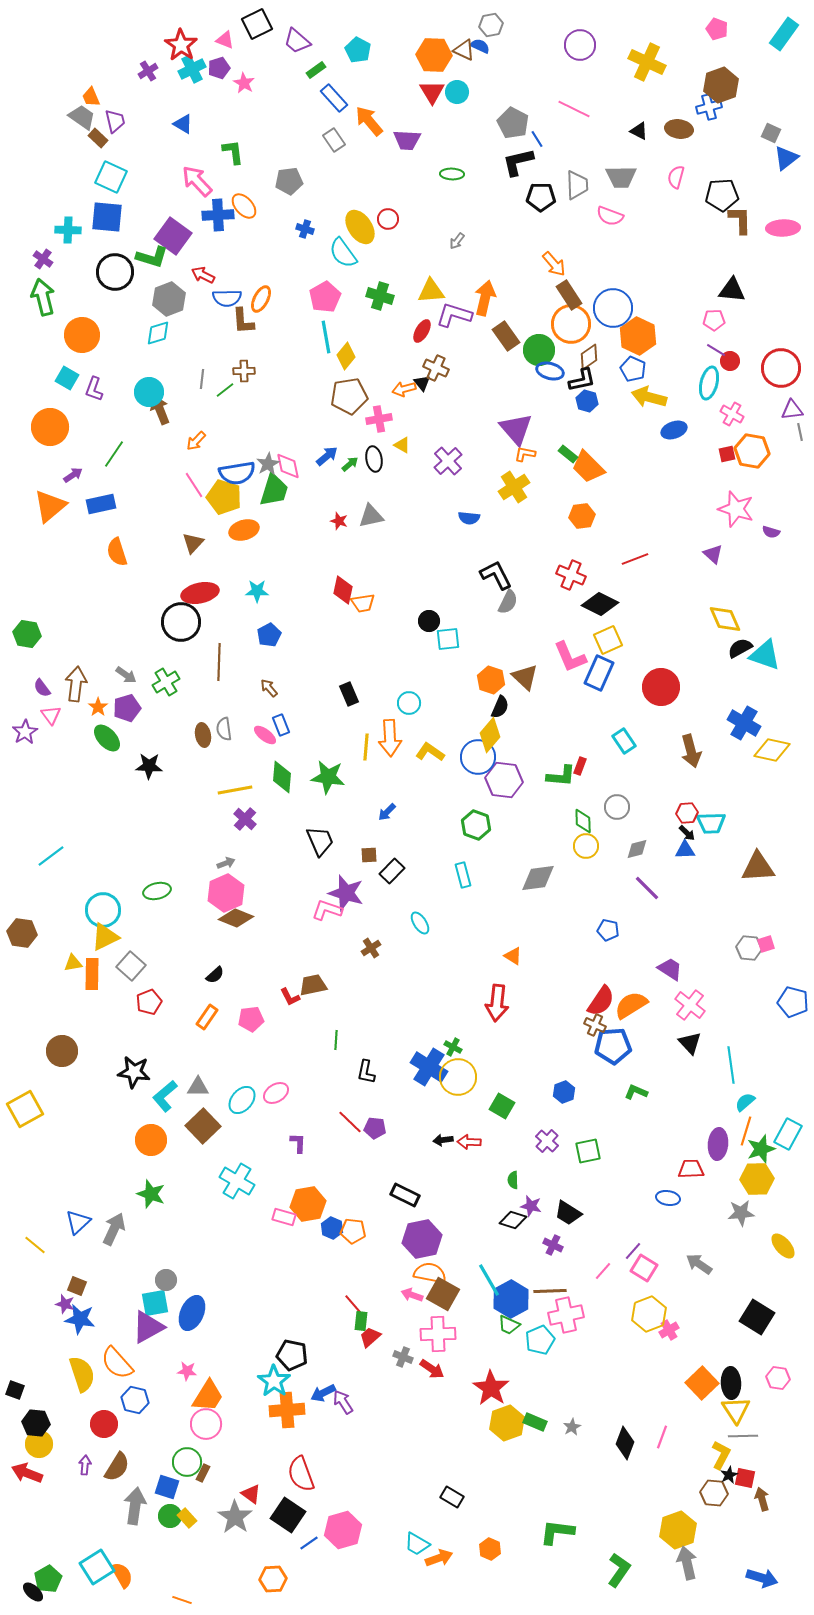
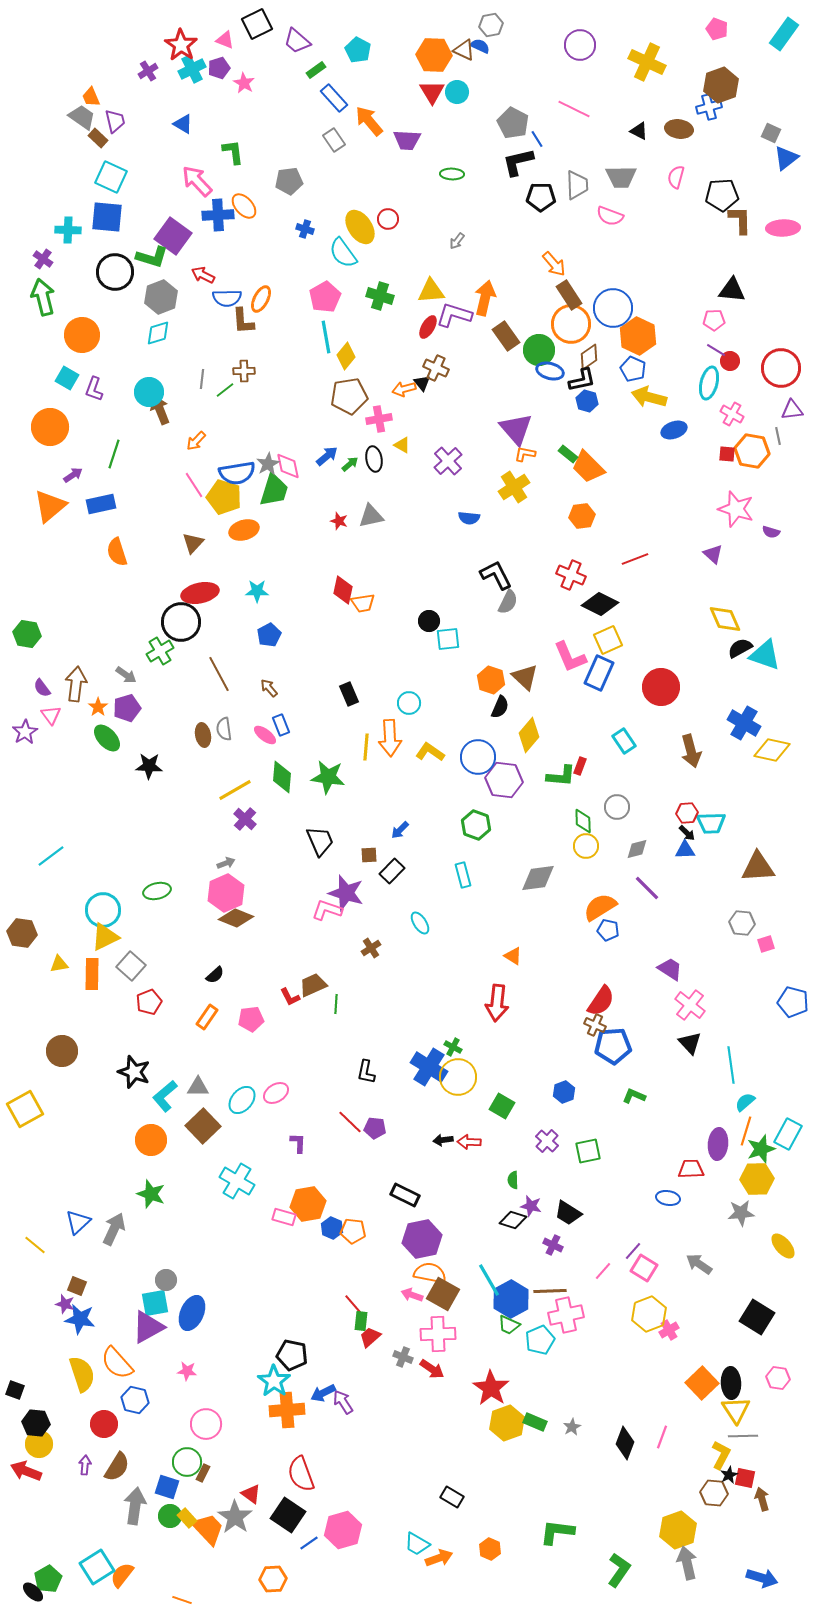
gray hexagon at (169, 299): moved 8 px left, 2 px up
red ellipse at (422, 331): moved 6 px right, 4 px up
gray line at (800, 432): moved 22 px left, 4 px down
green line at (114, 454): rotated 16 degrees counterclockwise
red square at (727, 454): rotated 18 degrees clockwise
brown line at (219, 662): moved 12 px down; rotated 30 degrees counterclockwise
green cross at (166, 682): moved 6 px left, 31 px up
yellow diamond at (490, 735): moved 39 px right
yellow line at (235, 790): rotated 20 degrees counterclockwise
blue arrow at (387, 812): moved 13 px right, 18 px down
gray hexagon at (749, 948): moved 7 px left, 25 px up
yellow triangle at (73, 963): moved 14 px left, 1 px down
brown trapezoid at (313, 985): rotated 12 degrees counterclockwise
orange semicircle at (631, 1005): moved 31 px left, 98 px up
green line at (336, 1040): moved 36 px up
black star at (134, 1072): rotated 12 degrees clockwise
green L-shape at (636, 1092): moved 2 px left, 4 px down
orange trapezoid at (208, 1396): moved 133 px down; rotated 75 degrees counterclockwise
red arrow at (27, 1473): moved 1 px left, 2 px up
orange semicircle at (122, 1575): rotated 112 degrees counterclockwise
